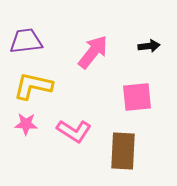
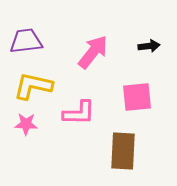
pink L-shape: moved 5 px right, 18 px up; rotated 32 degrees counterclockwise
